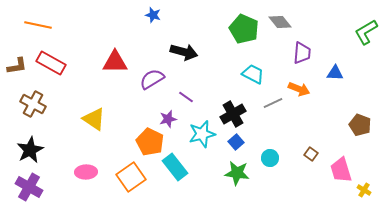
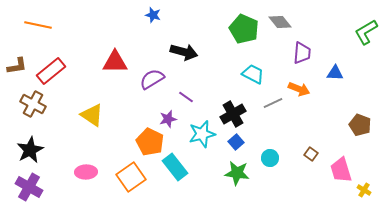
red rectangle: moved 8 px down; rotated 68 degrees counterclockwise
yellow triangle: moved 2 px left, 4 px up
